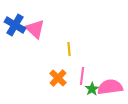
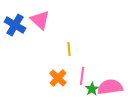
pink triangle: moved 5 px right, 9 px up
